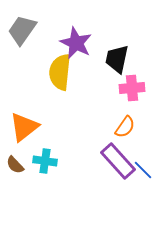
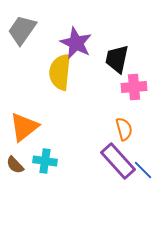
pink cross: moved 2 px right, 1 px up
orange semicircle: moved 1 px left, 2 px down; rotated 50 degrees counterclockwise
